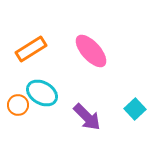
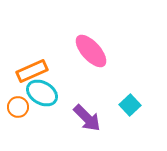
orange rectangle: moved 1 px right, 22 px down; rotated 8 degrees clockwise
orange circle: moved 2 px down
cyan square: moved 5 px left, 4 px up
purple arrow: moved 1 px down
